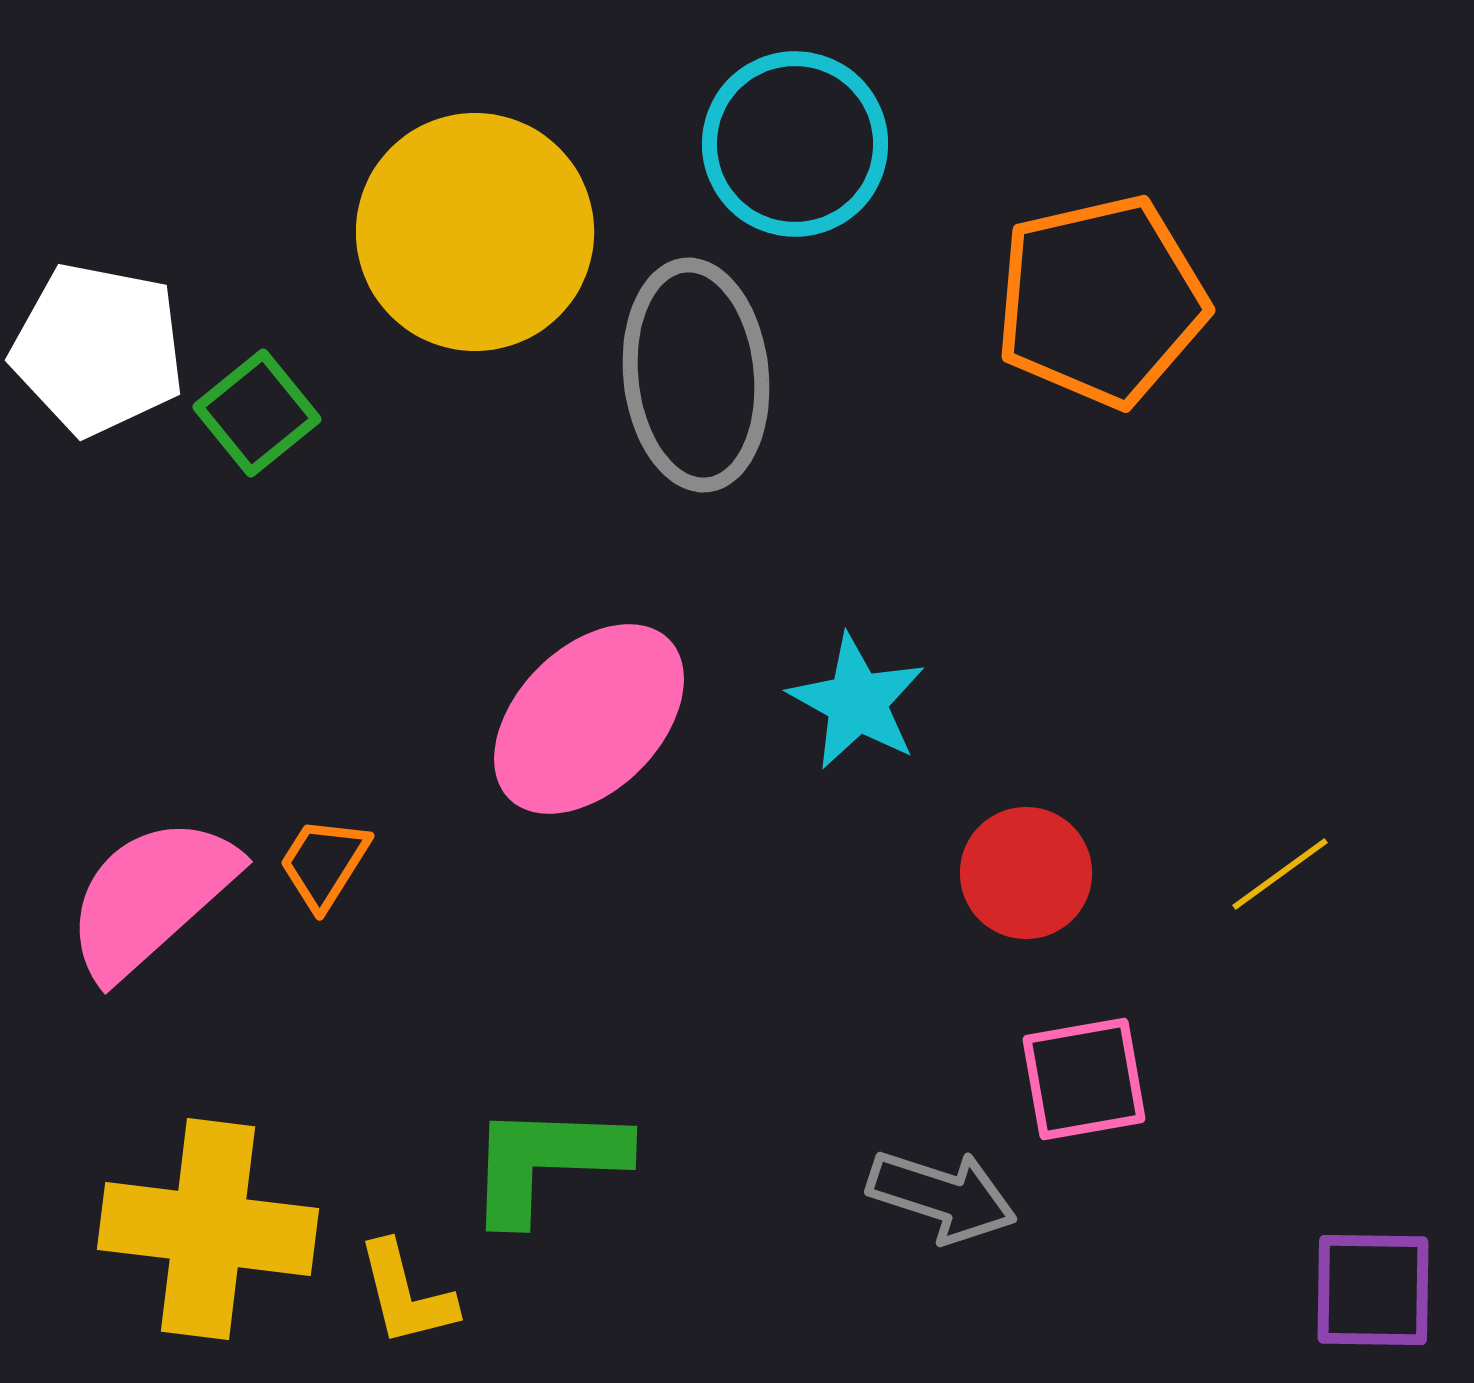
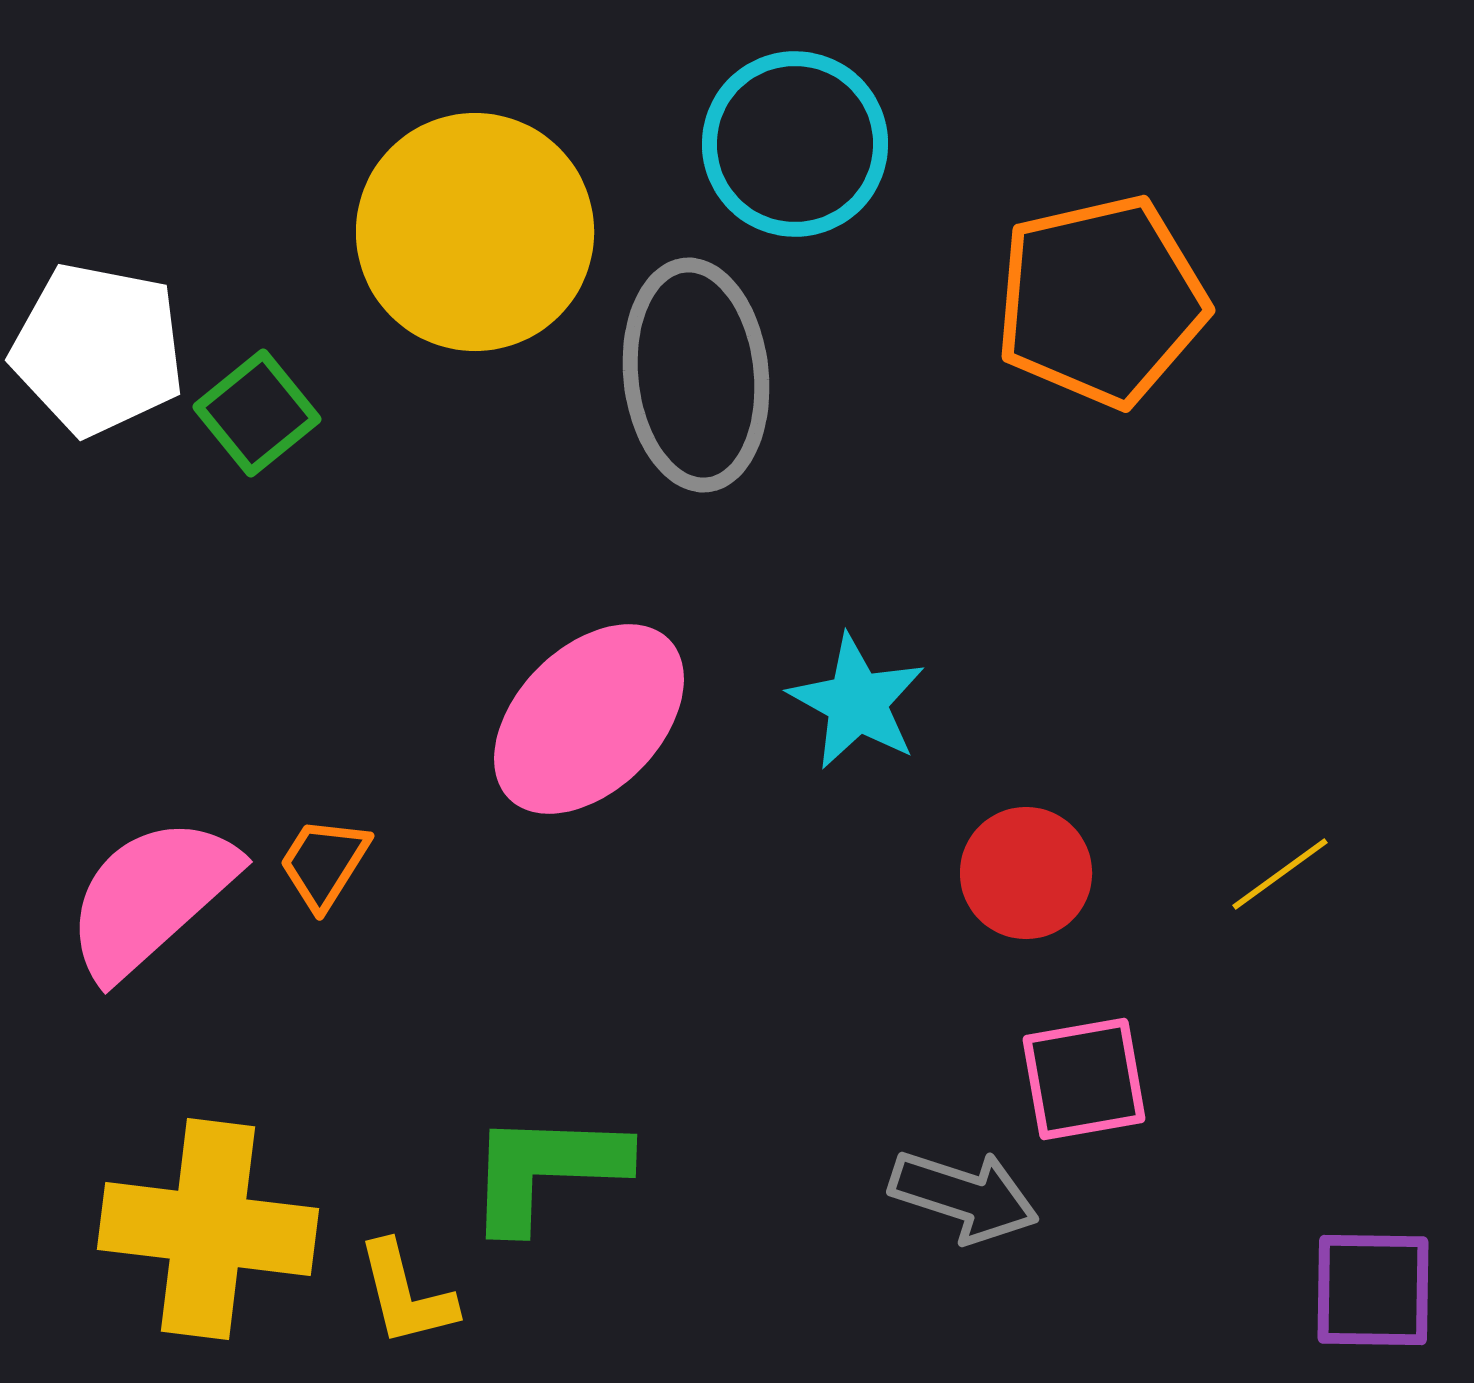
green L-shape: moved 8 px down
gray arrow: moved 22 px right
